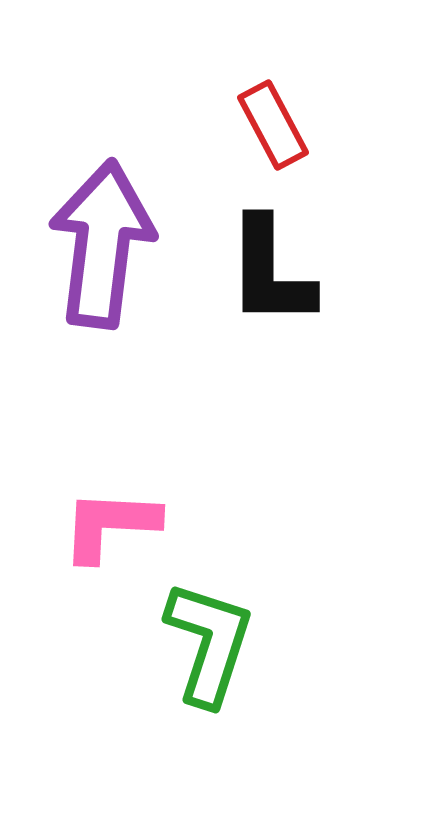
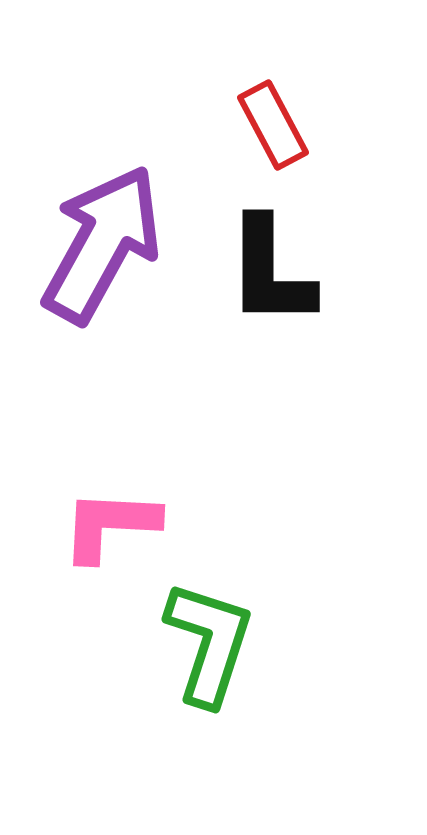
purple arrow: rotated 22 degrees clockwise
